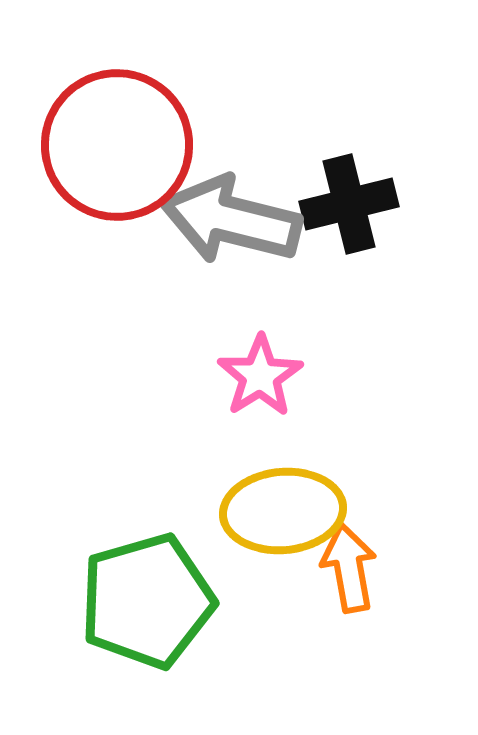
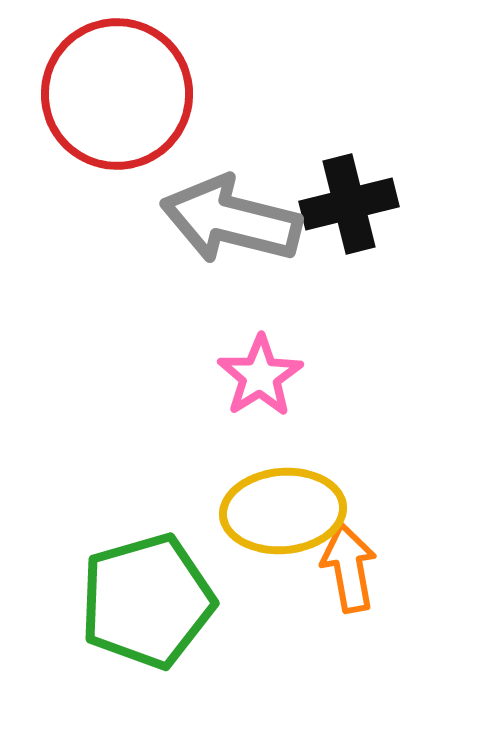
red circle: moved 51 px up
